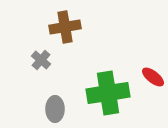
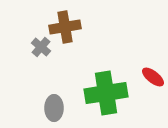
gray cross: moved 13 px up
green cross: moved 2 px left
gray ellipse: moved 1 px left, 1 px up
